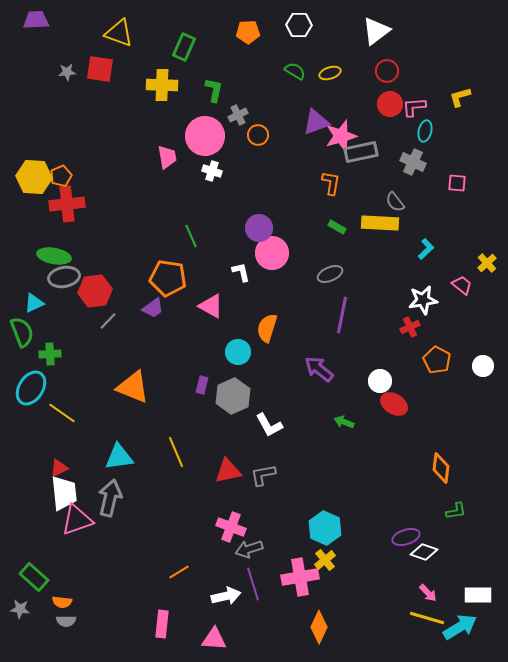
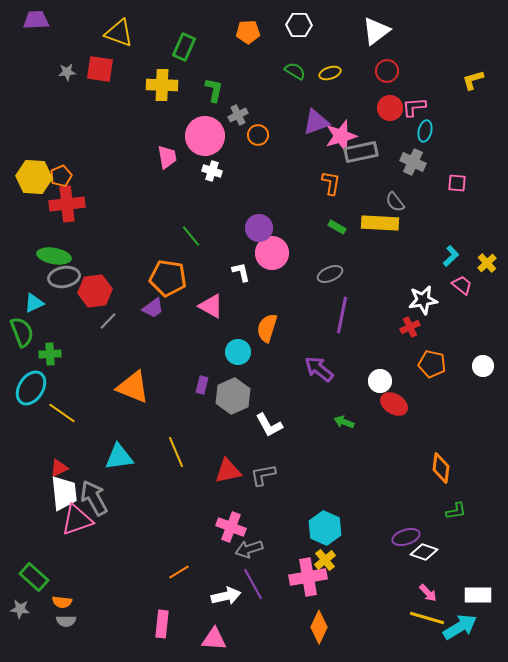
yellow L-shape at (460, 97): moved 13 px right, 17 px up
red circle at (390, 104): moved 4 px down
green line at (191, 236): rotated 15 degrees counterclockwise
cyan L-shape at (426, 249): moved 25 px right, 7 px down
orange pentagon at (437, 360): moved 5 px left, 4 px down; rotated 16 degrees counterclockwise
gray arrow at (110, 498): moved 16 px left; rotated 42 degrees counterclockwise
pink cross at (300, 577): moved 8 px right
purple line at (253, 584): rotated 12 degrees counterclockwise
